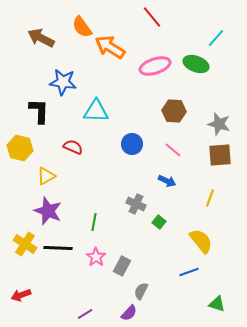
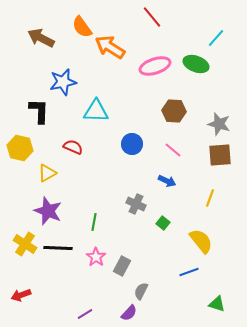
blue star: rotated 20 degrees counterclockwise
yellow triangle: moved 1 px right, 3 px up
green square: moved 4 px right, 1 px down
